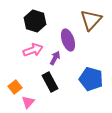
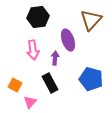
black hexagon: moved 3 px right, 4 px up; rotated 25 degrees counterclockwise
pink arrow: rotated 102 degrees clockwise
purple arrow: rotated 24 degrees counterclockwise
black rectangle: moved 1 px down
orange square: moved 2 px up; rotated 24 degrees counterclockwise
pink triangle: moved 2 px right
